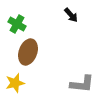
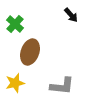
green cross: moved 2 px left; rotated 12 degrees clockwise
brown ellipse: moved 2 px right
gray L-shape: moved 20 px left, 2 px down
